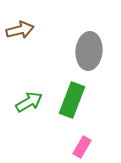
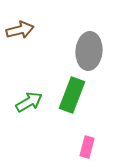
green rectangle: moved 5 px up
pink rectangle: moved 5 px right; rotated 15 degrees counterclockwise
